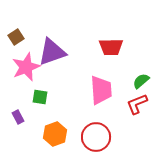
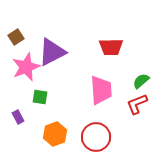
purple triangle: rotated 8 degrees counterclockwise
